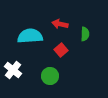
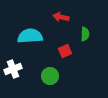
red arrow: moved 1 px right, 7 px up
red square: moved 4 px right, 1 px down; rotated 16 degrees clockwise
white cross: moved 1 px up; rotated 30 degrees clockwise
